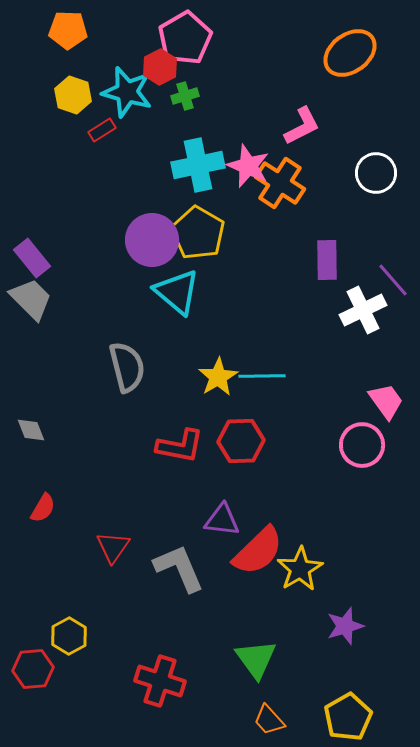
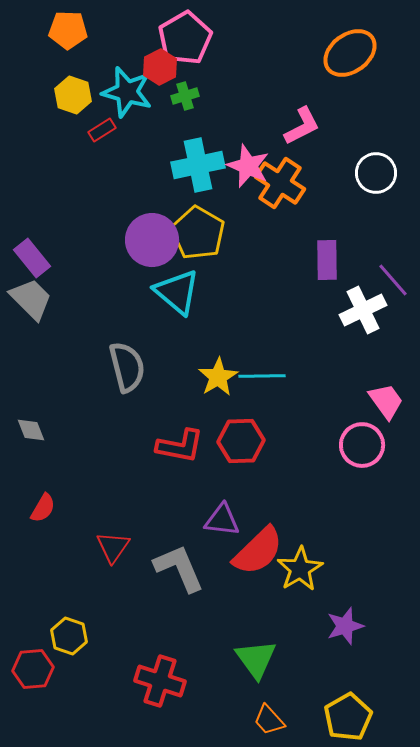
yellow hexagon at (69, 636): rotated 12 degrees counterclockwise
